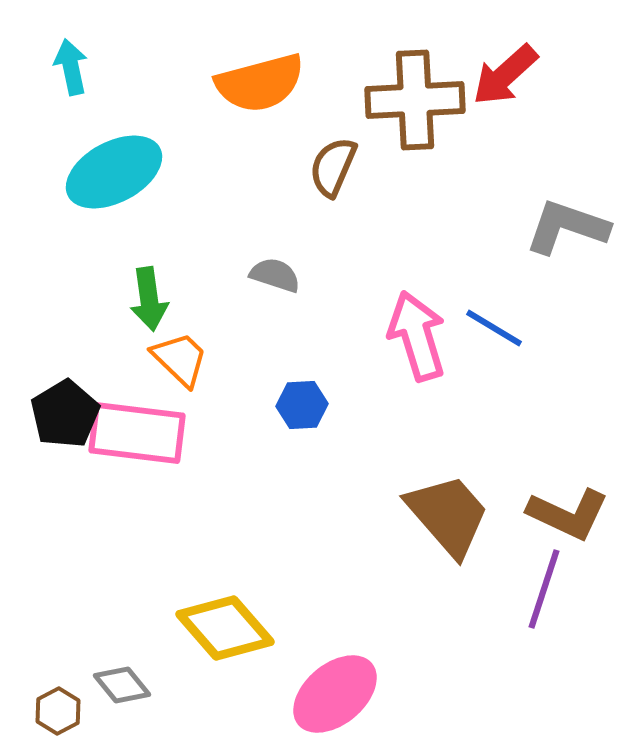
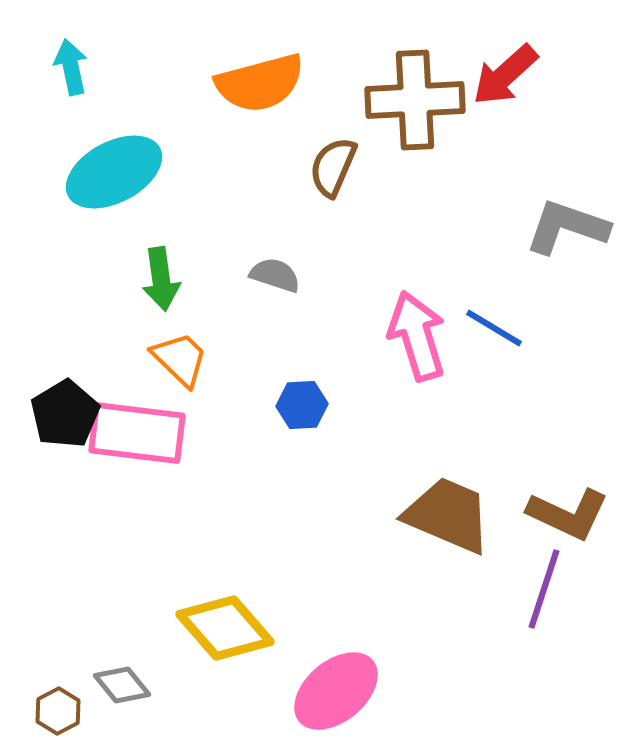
green arrow: moved 12 px right, 20 px up
brown trapezoid: rotated 26 degrees counterclockwise
pink ellipse: moved 1 px right, 3 px up
